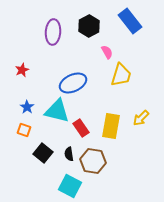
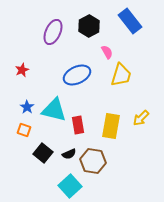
purple ellipse: rotated 20 degrees clockwise
blue ellipse: moved 4 px right, 8 px up
cyan triangle: moved 3 px left, 1 px up
red rectangle: moved 3 px left, 3 px up; rotated 24 degrees clockwise
black semicircle: rotated 104 degrees counterclockwise
cyan square: rotated 20 degrees clockwise
